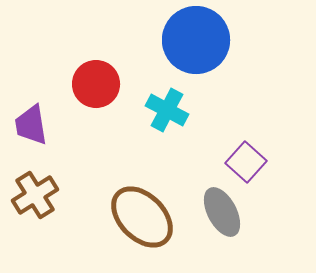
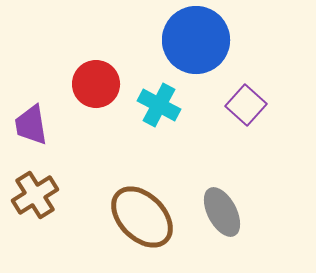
cyan cross: moved 8 px left, 5 px up
purple square: moved 57 px up
